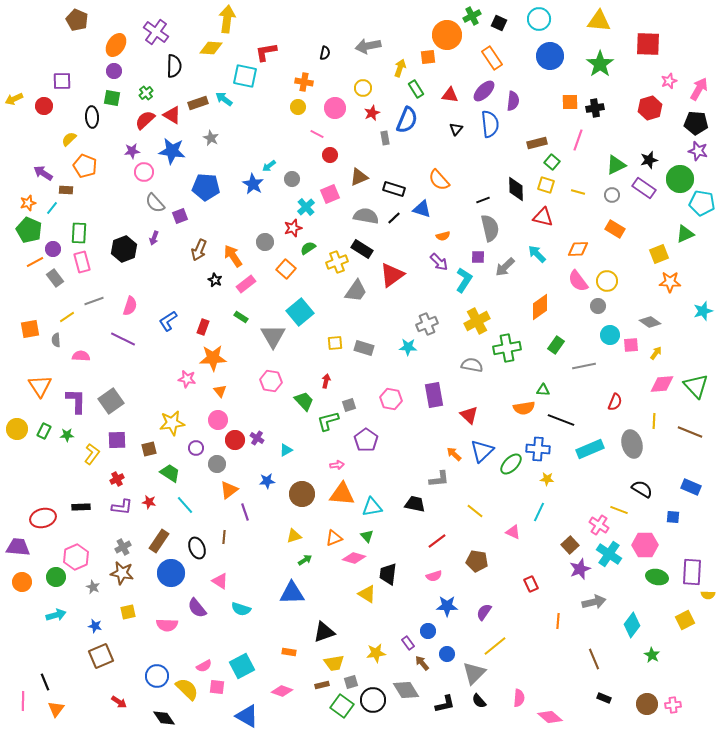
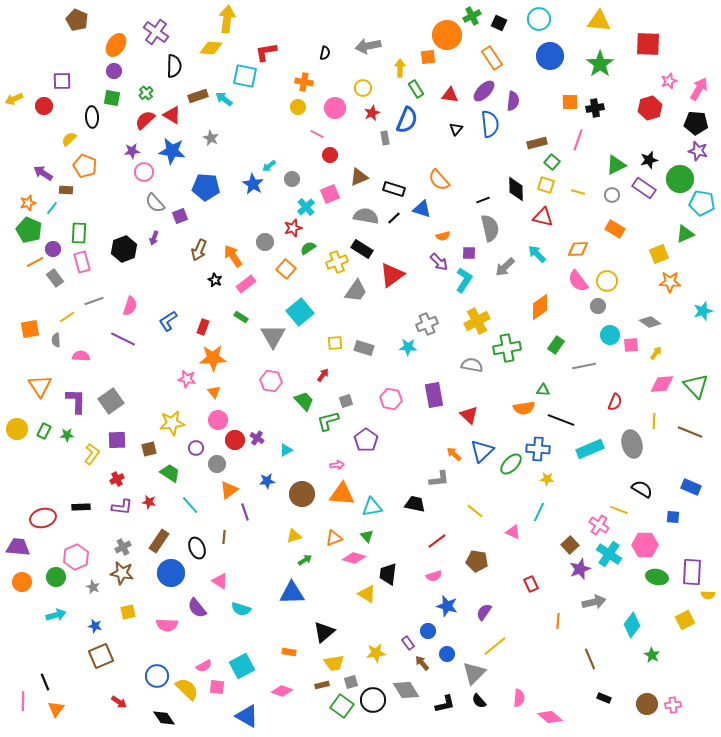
yellow arrow at (400, 68): rotated 18 degrees counterclockwise
brown rectangle at (198, 103): moved 7 px up
purple square at (478, 257): moved 9 px left, 4 px up
red arrow at (326, 381): moved 3 px left, 6 px up; rotated 24 degrees clockwise
orange triangle at (220, 391): moved 6 px left, 1 px down
gray square at (349, 405): moved 3 px left, 4 px up
cyan line at (185, 505): moved 5 px right
blue star at (447, 606): rotated 15 degrees clockwise
black triangle at (324, 632): rotated 20 degrees counterclockwise
brown line at (594, 659): moved 4 px left
